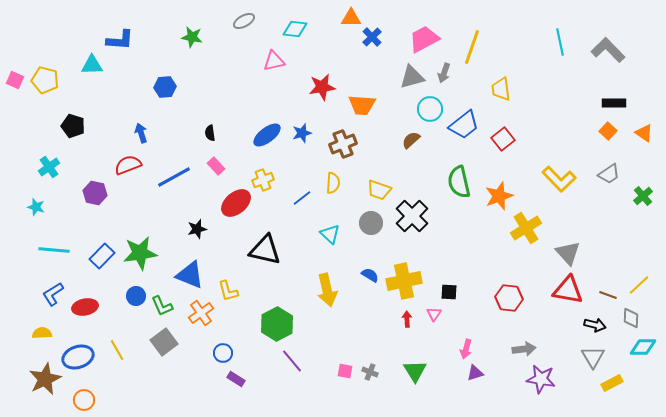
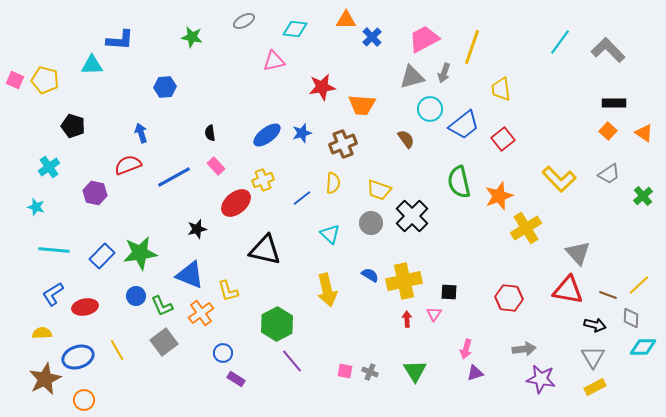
orange triangle at (351, 18): moved 5 px left, 2 px down
cyan line at (560, 42): rotated 48 degrees clockwise
brown semicircle at (411, 140): moved 5 px left, 1 px up; rotated 96 degrees clockwise
gray triangle at (568, 253): moved 10 px right
yellow rectangle at (612, 383): moved 17 px left, 4 px down
